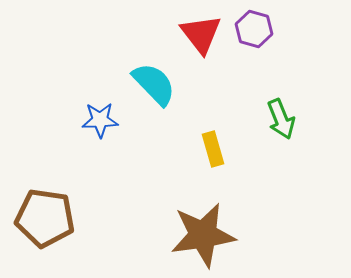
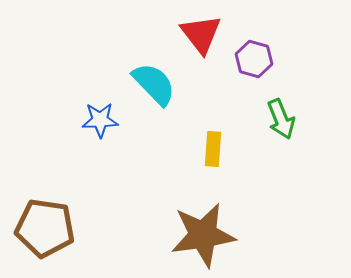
purple hexagon: moved 30 px down
yellow rectangle: rotated 20 degrees clockwise
brown pentagon: moved 10 px down
